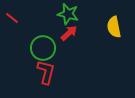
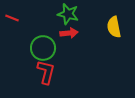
red line: rotated 16 degrees counterclockwise
red arrow: rotated 36 degrees clockwise
